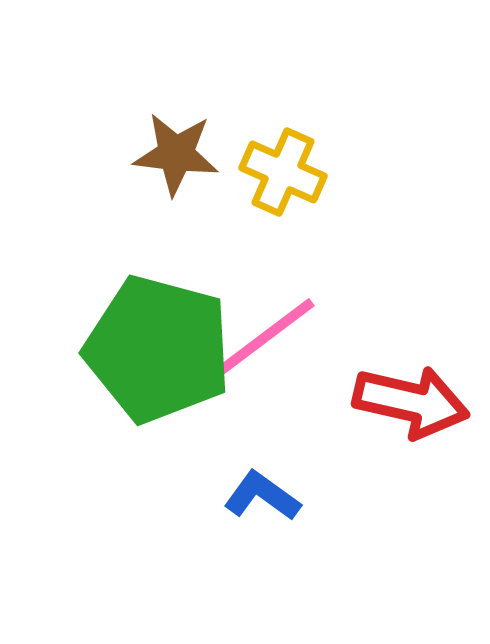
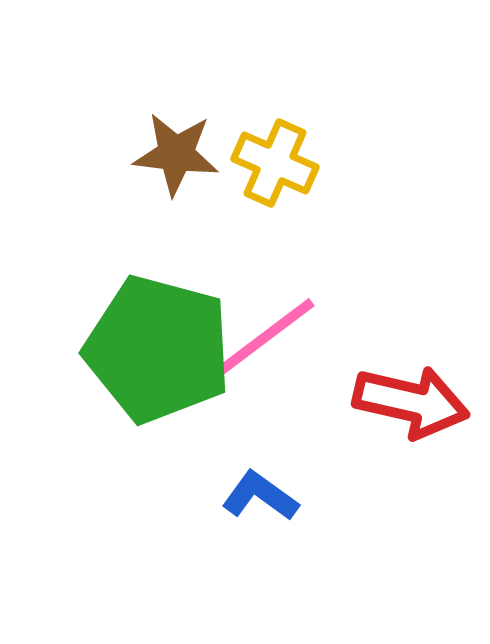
yellow cross: moved 8 px left, 9 px up
blue L-shape: moved 2 px left
